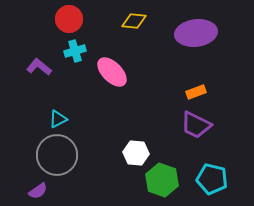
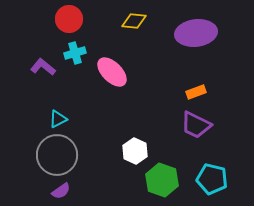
cyan cross: moved 2 px down
purple L-shape: moved 4 px right
white hexagon: moved 1 px left, 2 px up; rotated 20 degrees clockwise
purple semicircle: moved 23 px right
